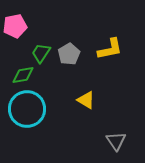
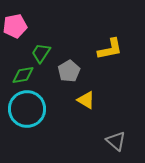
gray pentagon: moved 17 px down
gray triangle: rotated 15 degrees counterclockwise
